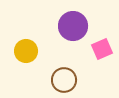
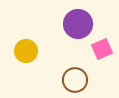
purple circle: moved 5 px right, 2 px up
brown circle: moved 11 px right
